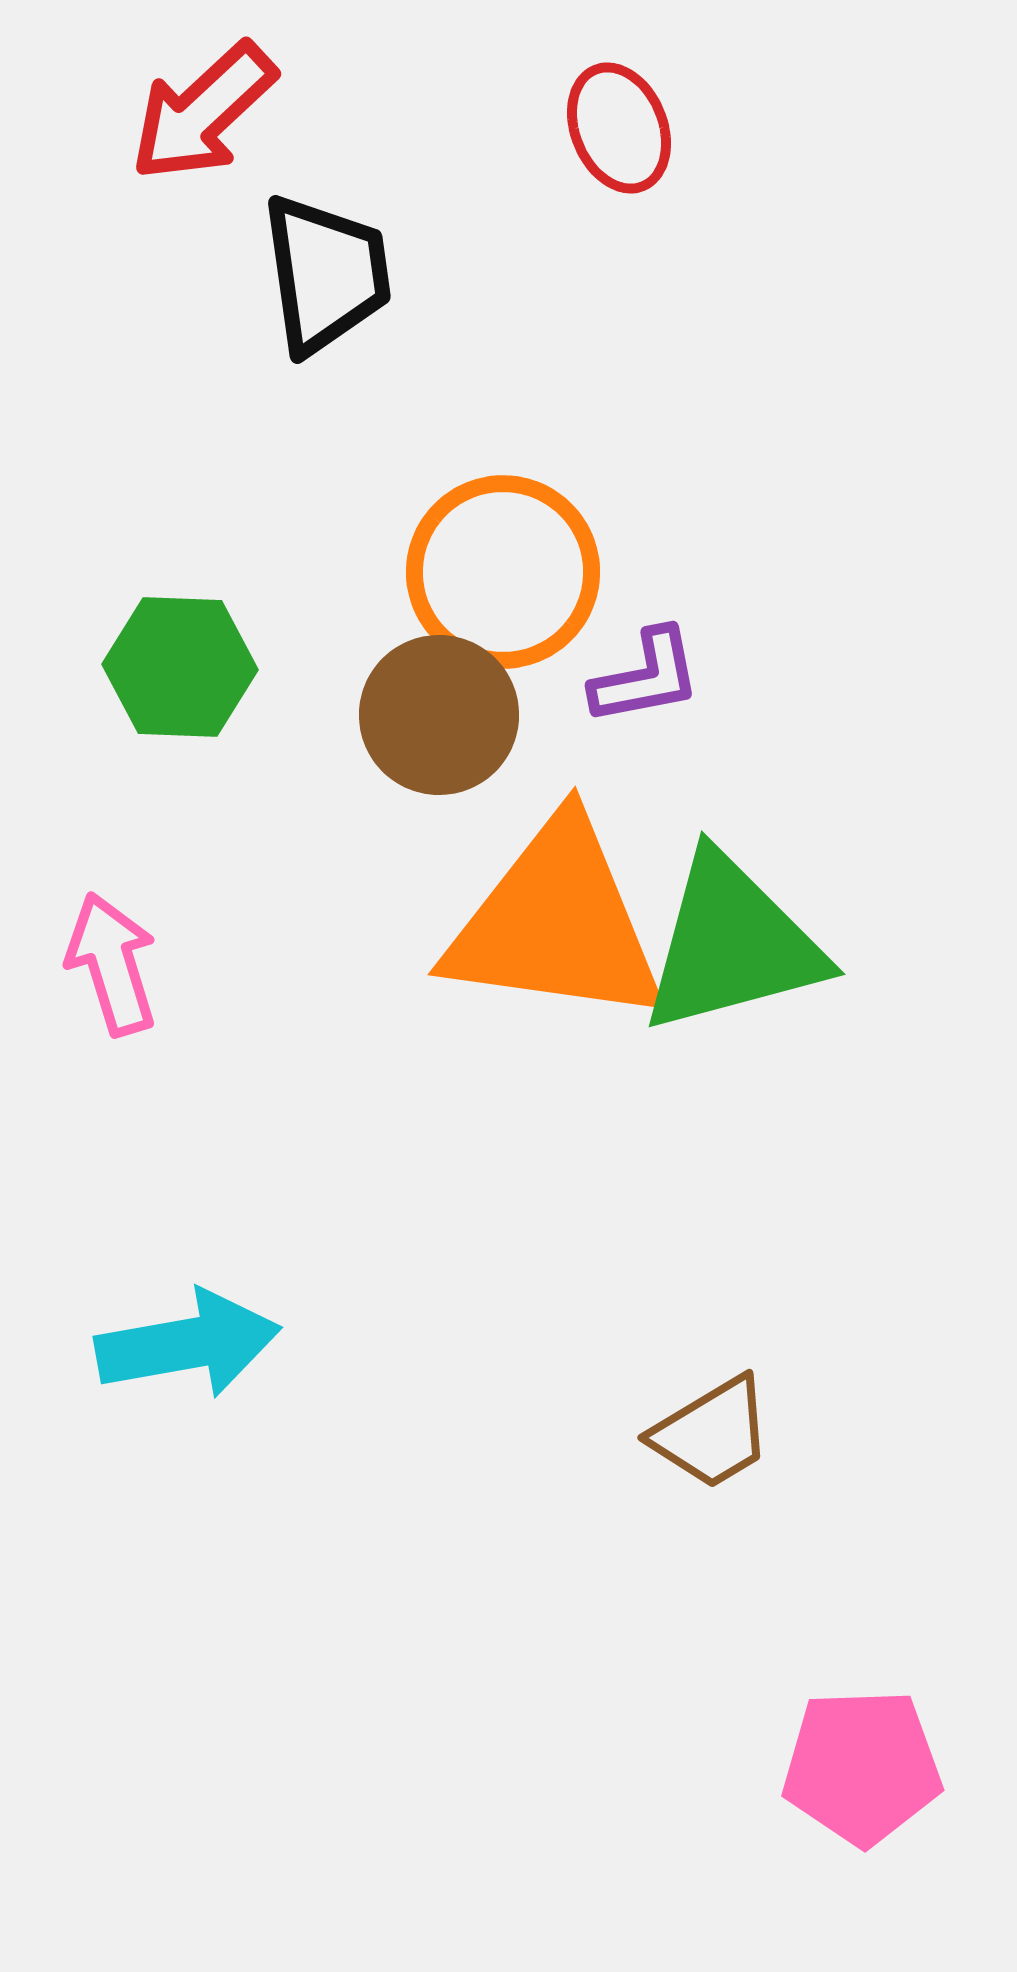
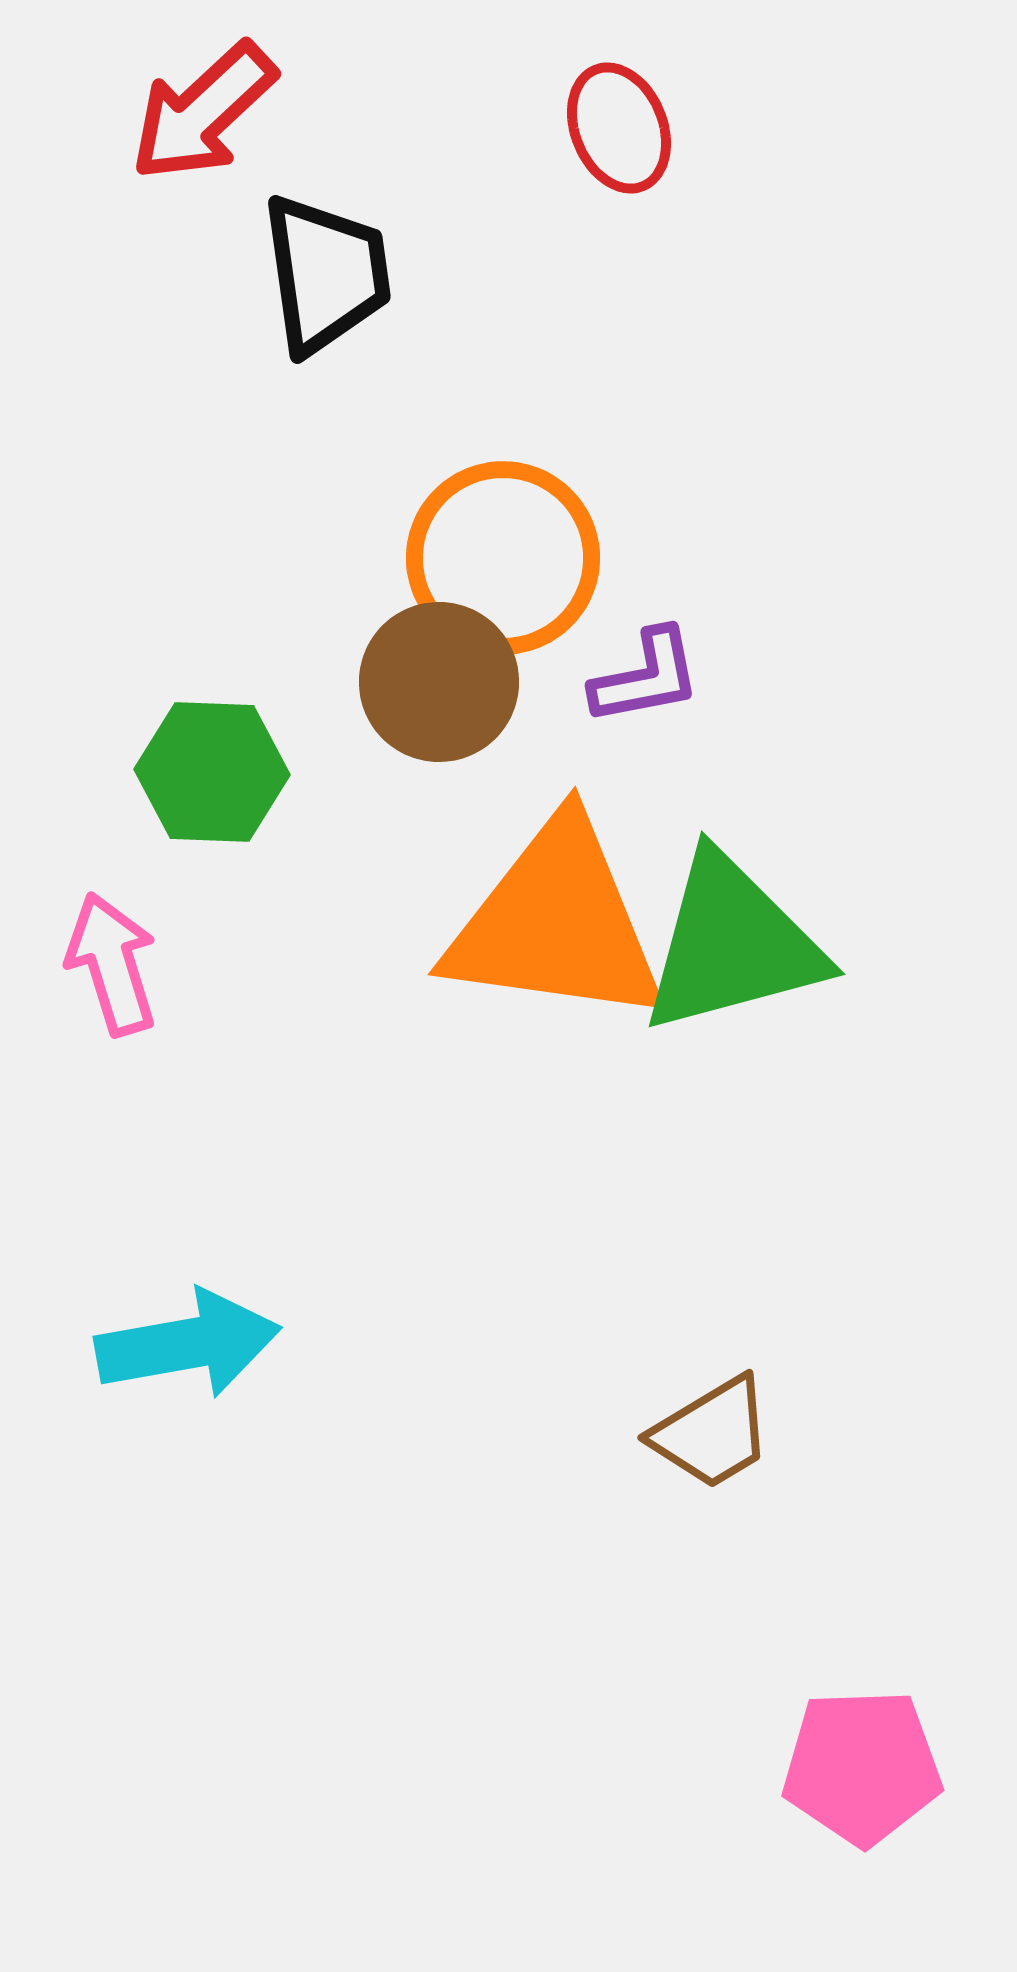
orange circle: moved 14 px up
green hexagon: moved 32 px right, 105 px down
brown circle: moved 33 px up
